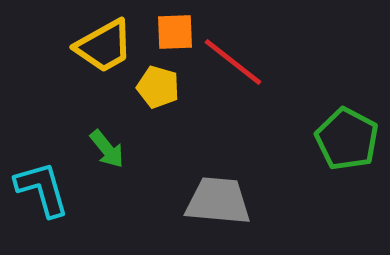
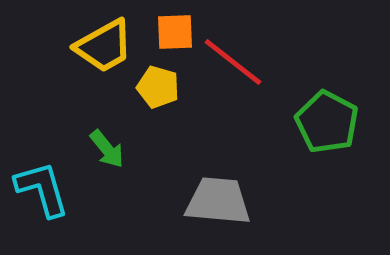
green pentagon: moved 20 px left, 17 px up
